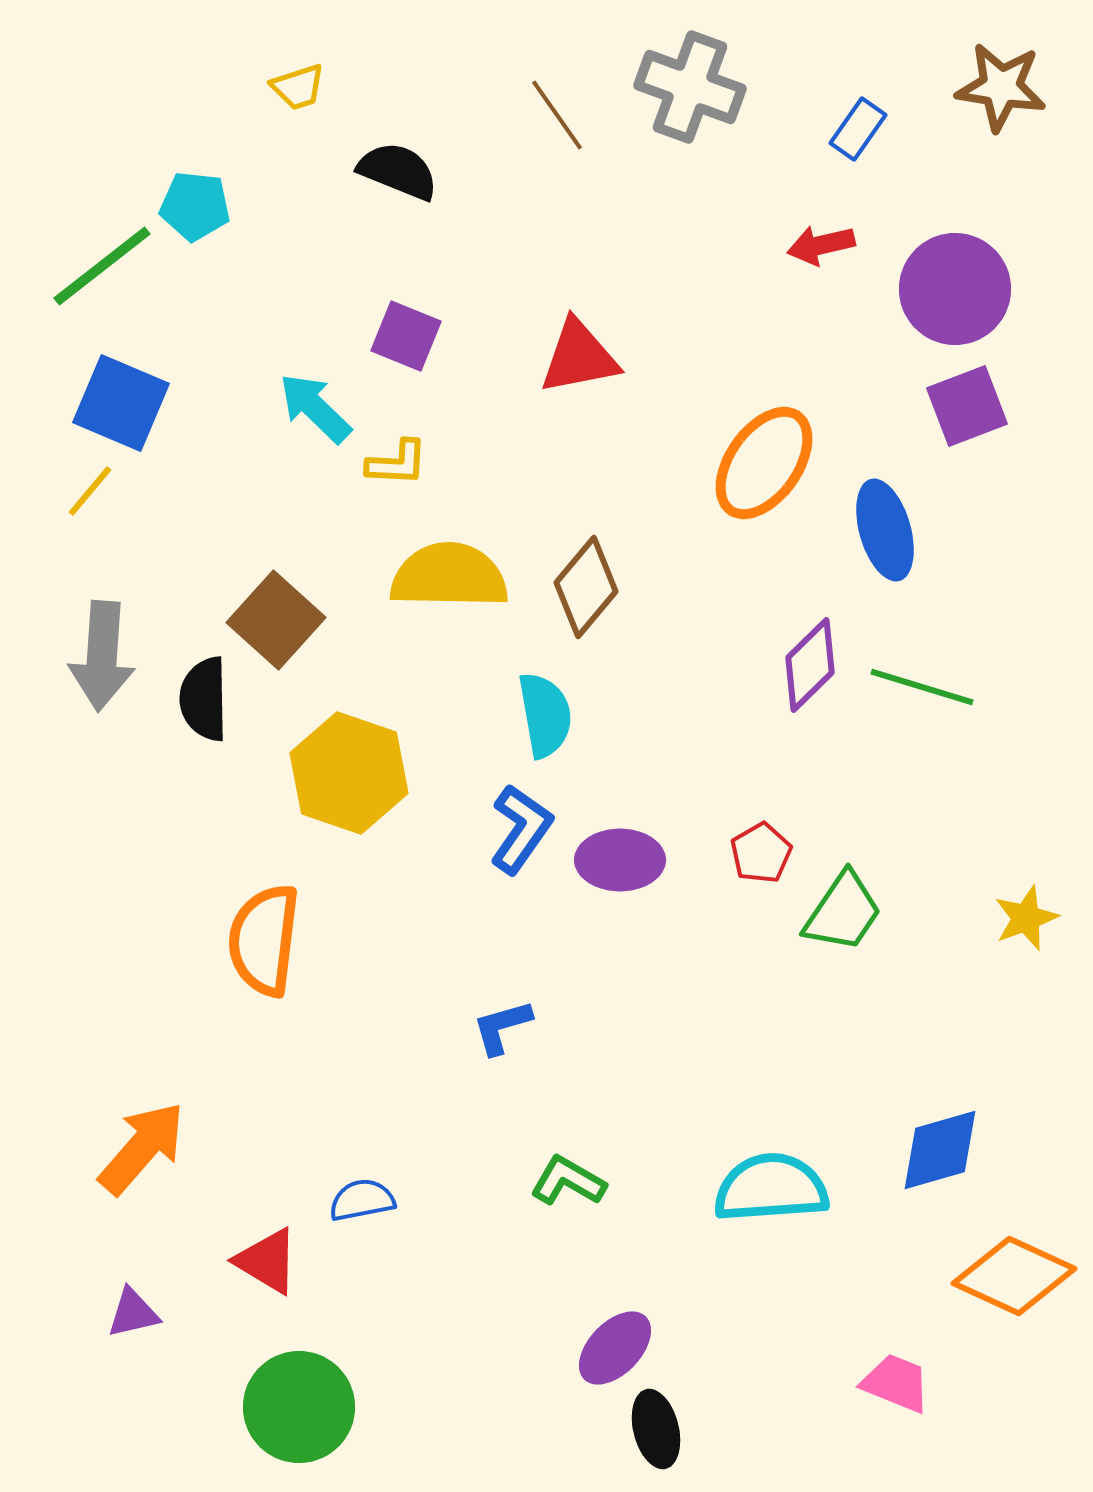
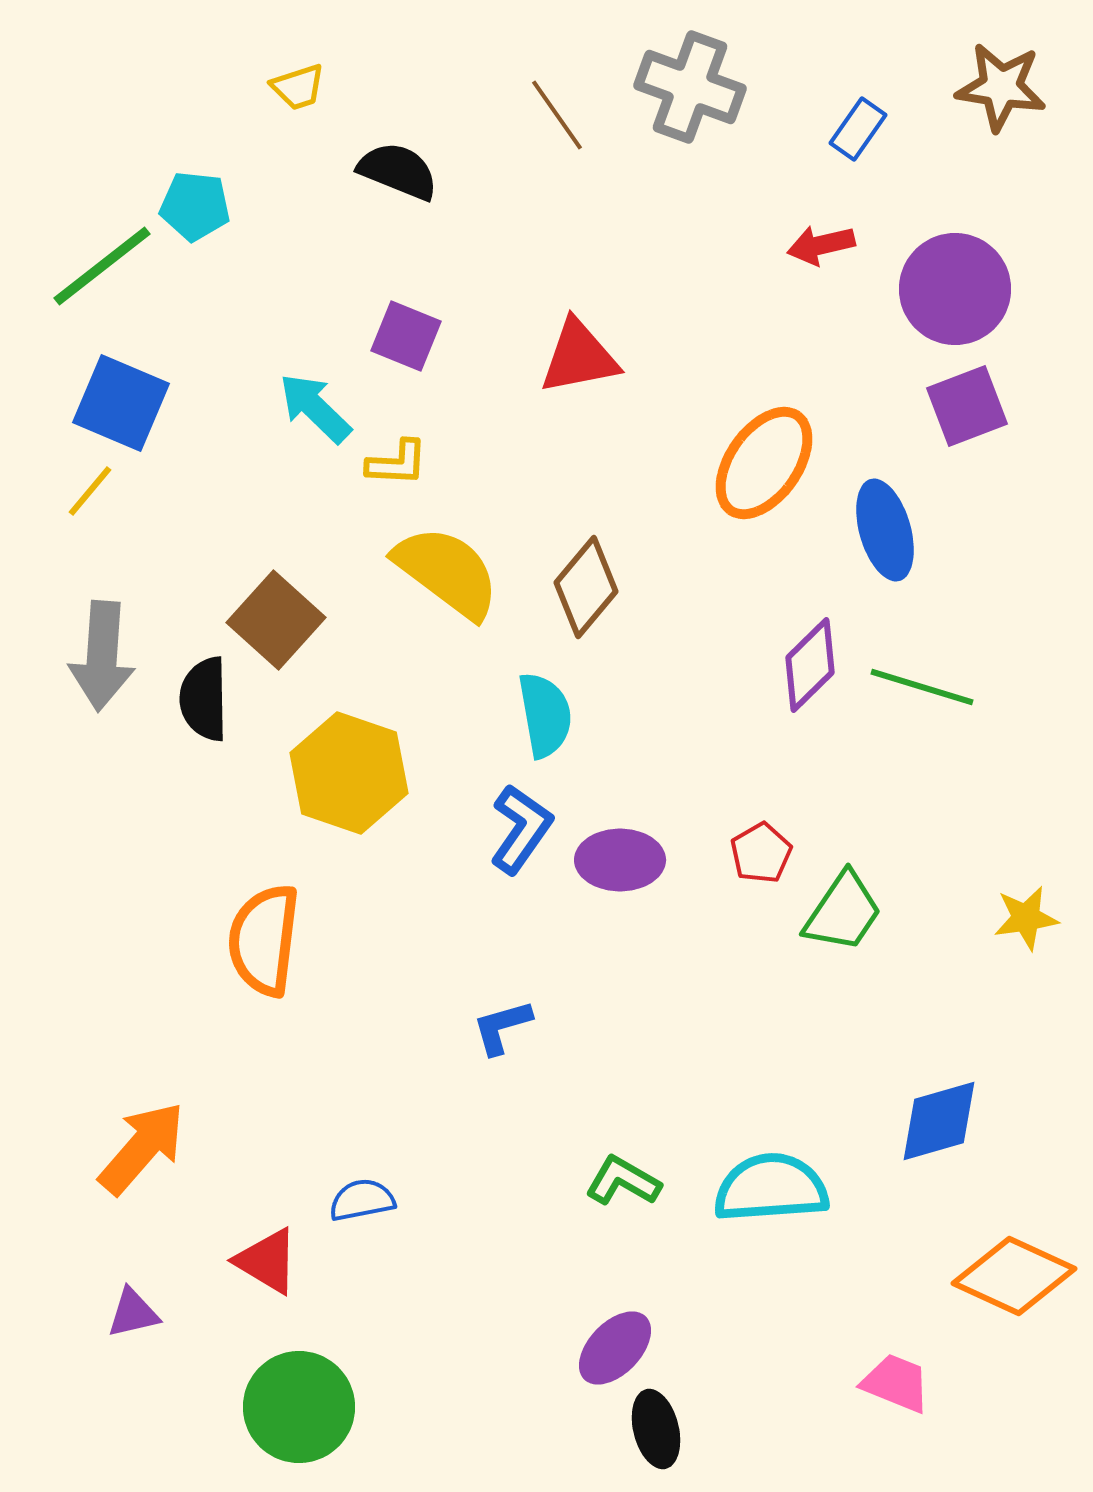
yellow semicircle at (449, 576): moved 2 px left, 4 px up; rotated 36 degrees clockwise
yellow star at (1026, 918): rotated 12 degrees clockwise
blue diamond at (940, 1150): moved 1 px left, 29 px up
green L-shape at (568, 1181): moved 55 px right
